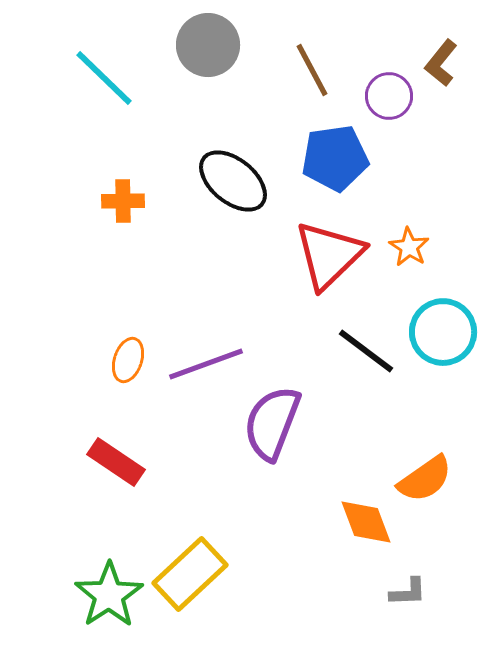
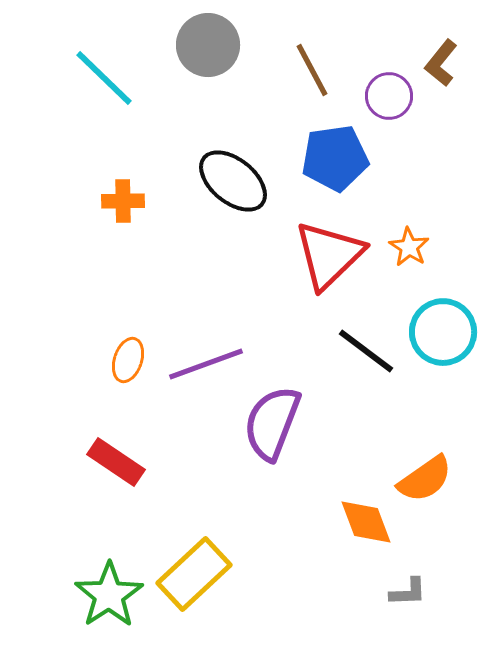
yellow rectangle: moved 4 px right
